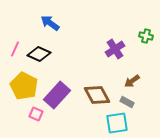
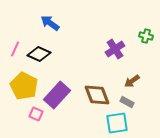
brown diamond: rotated 8 degrees clockwise
